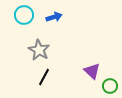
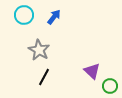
blue arrow: rotated 35 degrees counterclockwise
